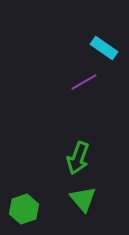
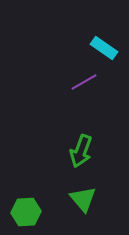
green arrow: moved 3 px right, 7 px up
green hexagon: moved 2 px right, 3 px down; rotated 16 degrees clockwise
